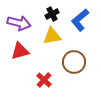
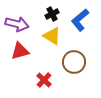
purple arrow: moved 2 px left, 1 px down
yellow triangle: rotated 42 degrees clockwise
